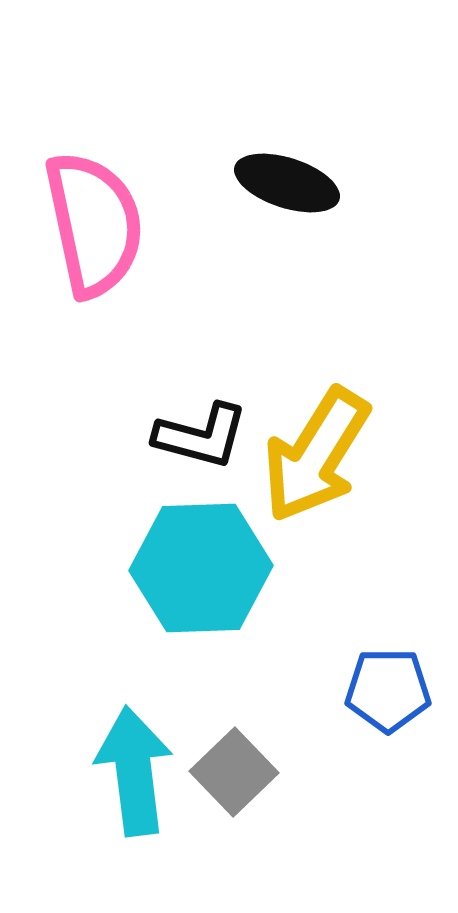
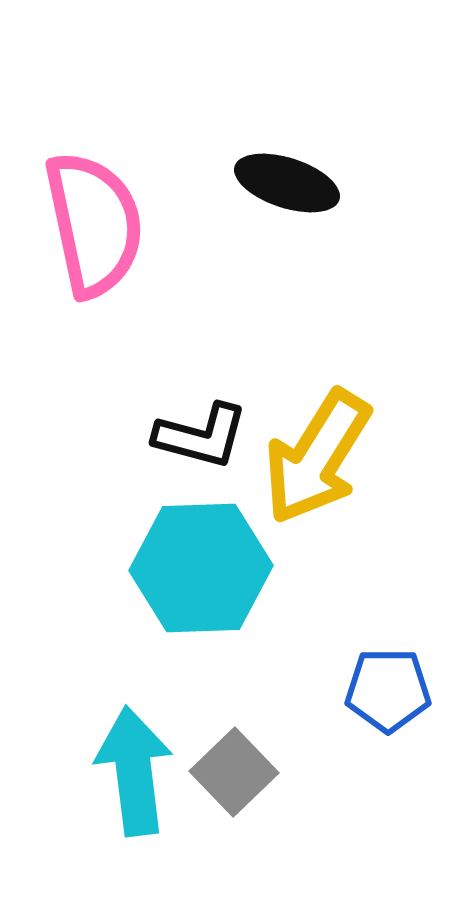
yellow arrow: moved 1 px right, 2 px down
